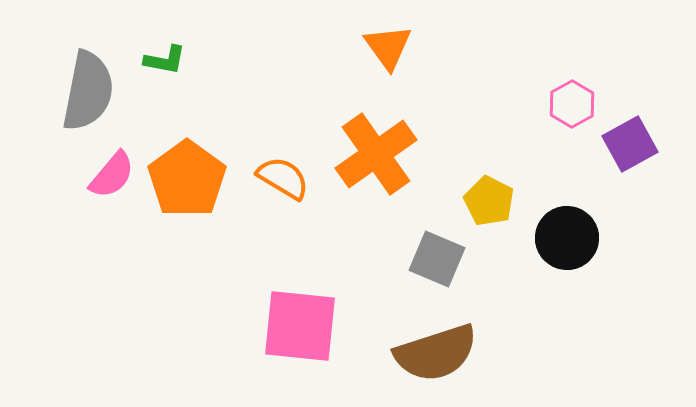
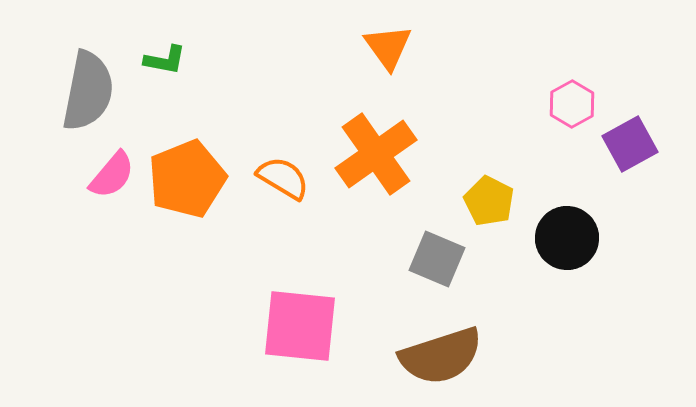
orange pentagon: rotated 14 degrees clockwise
brown semicircle: moved 5 px right, 3 px down
